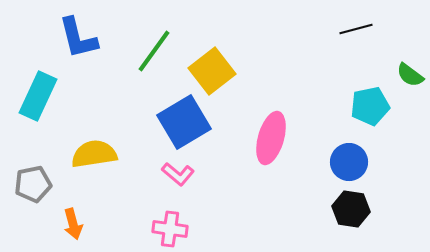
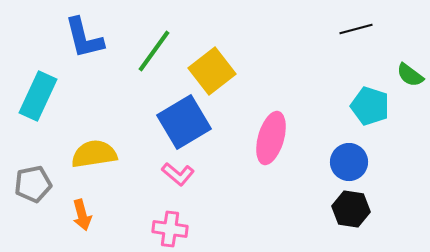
blue L-shape: moved 6 px right
cyan pentagon: rotated 30 degrees clockwise
orange arrow: moved 9 px right, 9 px up
